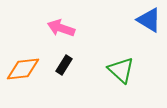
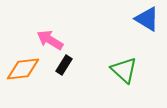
blue triangle: moved 2 px left, 1 px up
pink arrow: moved 11 px left, 12 px down; rotated 12 degrees clockwise
green triangle: moved 3 px right
